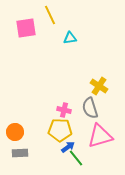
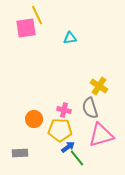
yellow line: moved 13 px left
orange circle: moved 19 px right, 13 px up
pink triangle: moved 1 px right, 1 px up
green line: moved 1 px right
